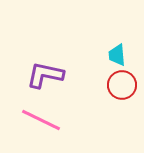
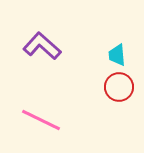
purple L-shape: moved 3 px left, 29 px up; rotated 30 degrees clockwise
red circle: moved 3 px left, 2 px down
